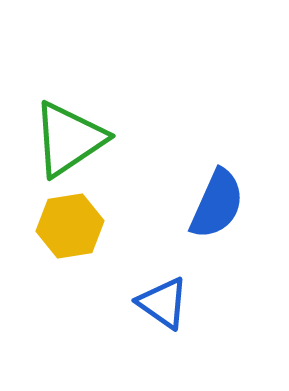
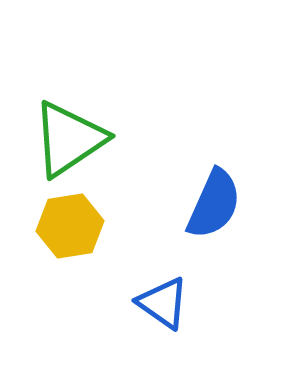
blue semicircle: moved 3 px left
